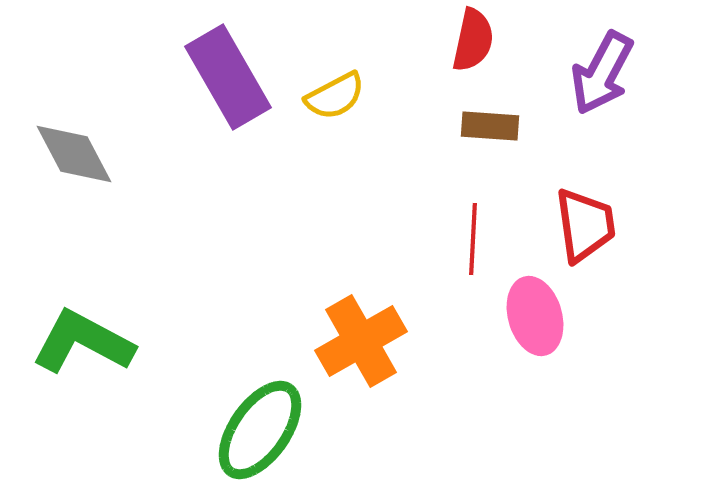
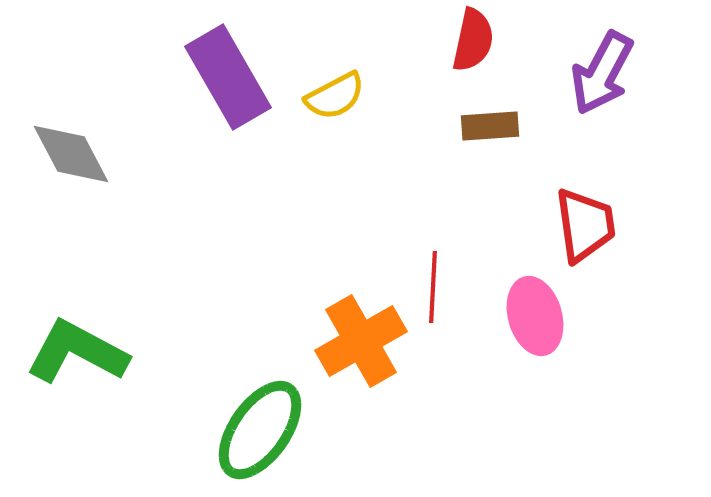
brown rectangle: rotated 8 degrees counterclockwise
gray diamond: moved 3 px left
red line: moved 40 px left, 48 px down
green L-shape: moved 6 px left, 10 px down
